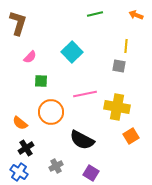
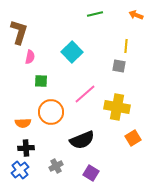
brown L-shape: moved 1 px right, 9 px down
pink semicircle: rotated 32 degrees counterclockwise
pink line: rotated 30 degrees counterclockwise
orange semicircle: moved 3 px right; rotated 42 degrees counterclockwise
orange square: moved 2 px right, 2 px down
black semicircle: rotated 50 degrees counterclockwise
black cross: rotated 28 degrees clockwise
blue cross: moved 1 px right, 2 px up; rotated 18 degrees clockwise
